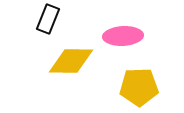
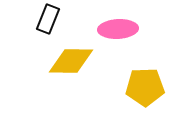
pink ellipse: moved 5 px left, 7 px up
yellow pentagon: moved 6 px right
